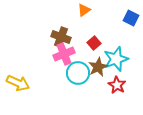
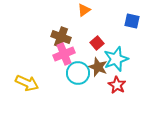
blue square: moved 1 px right, 3 px down; rotated 14 degrees counterclockwise
red square: moved 3 px right
brown star: rotated 24 degrees counterclockwise
yellow arrow: moved 9 px right
